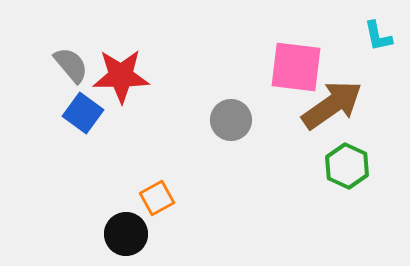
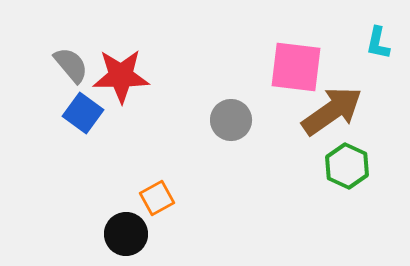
cyan L-shape: moved 7 px down; rotated 24 degrees clockwise
brown arrow: moved 6 px down
